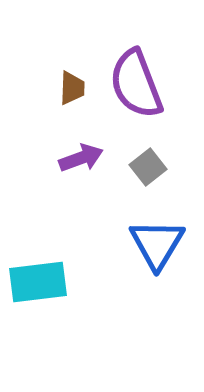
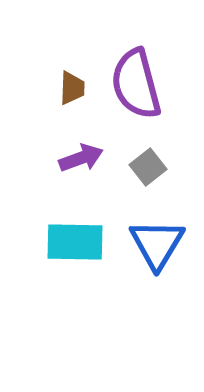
purple semicircle: rotated 6 degrees clockwise
cyan rectangle: moved 37 px right, 40 px up; rotated 8 degrees clockwise
